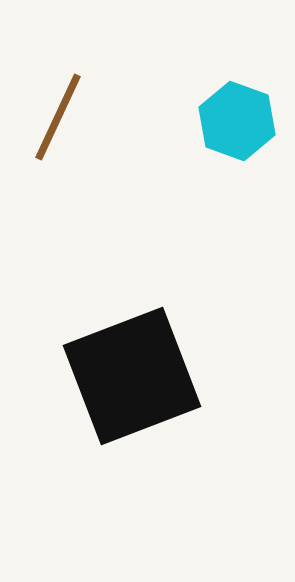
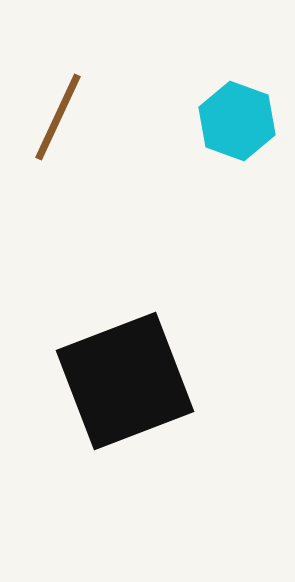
black square: moved 7 px left, 5 px down
